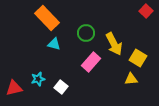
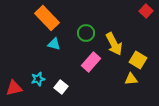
yellow square: moved 2 px down
